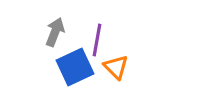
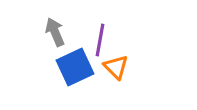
gray arrow: rotated 44 degrees counterclockwise
purple line: moved 3 px right
